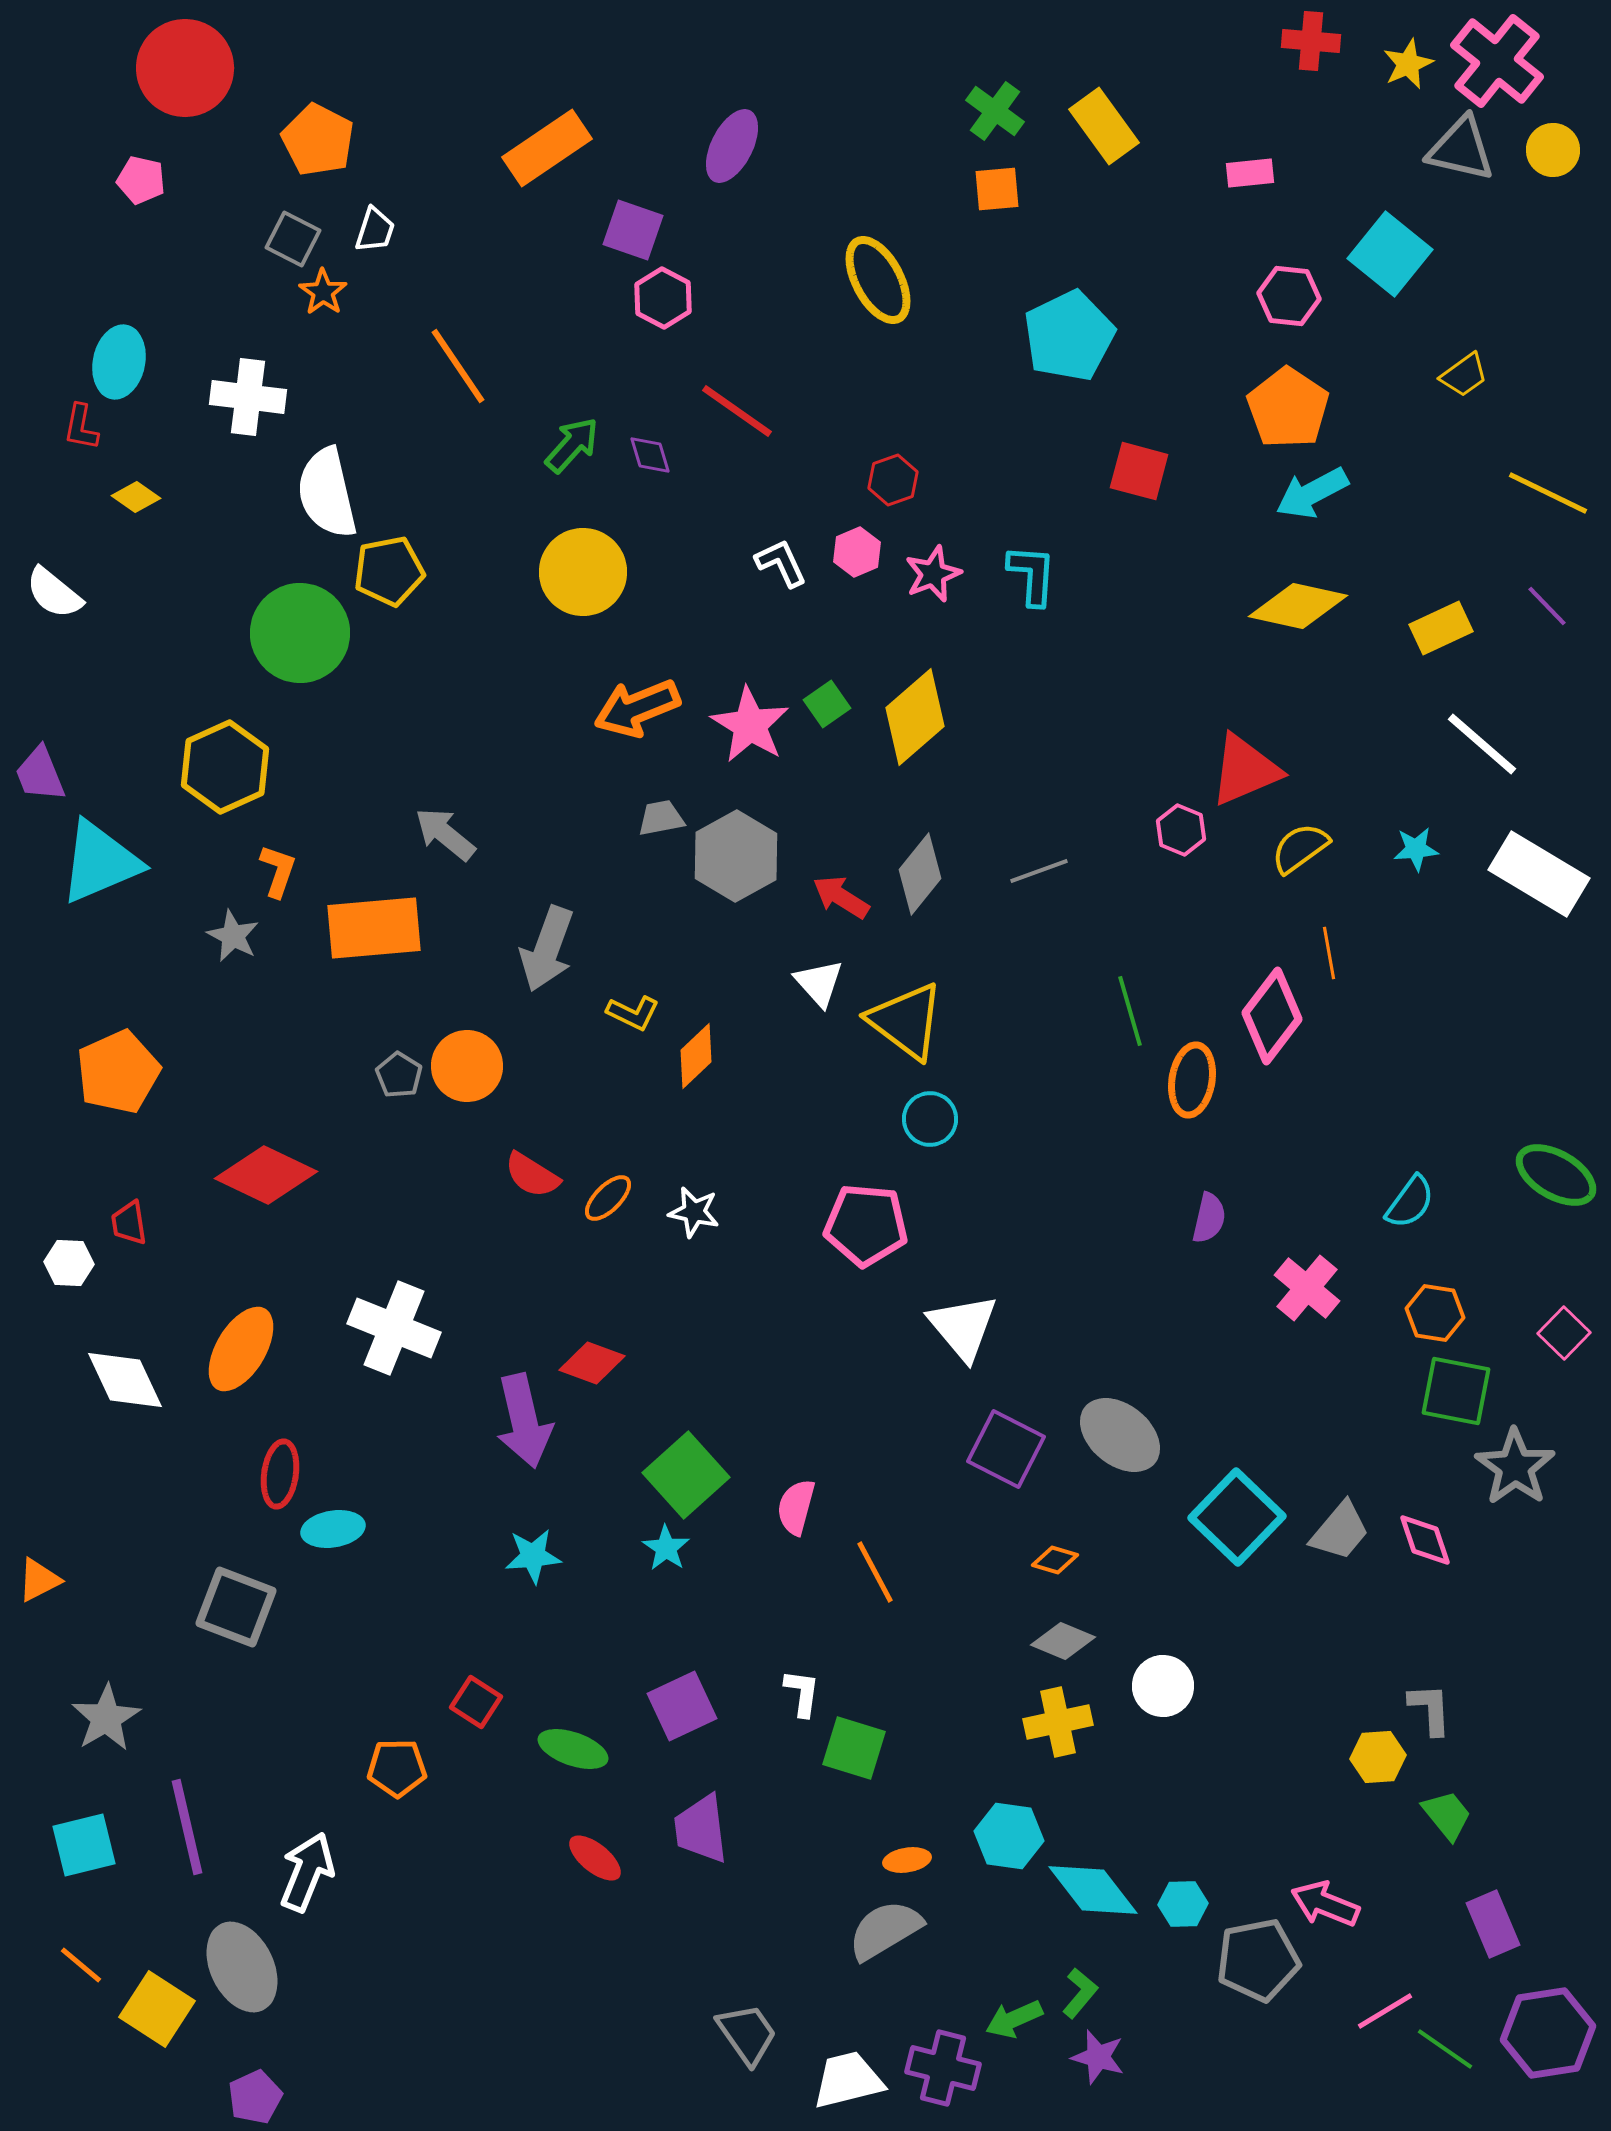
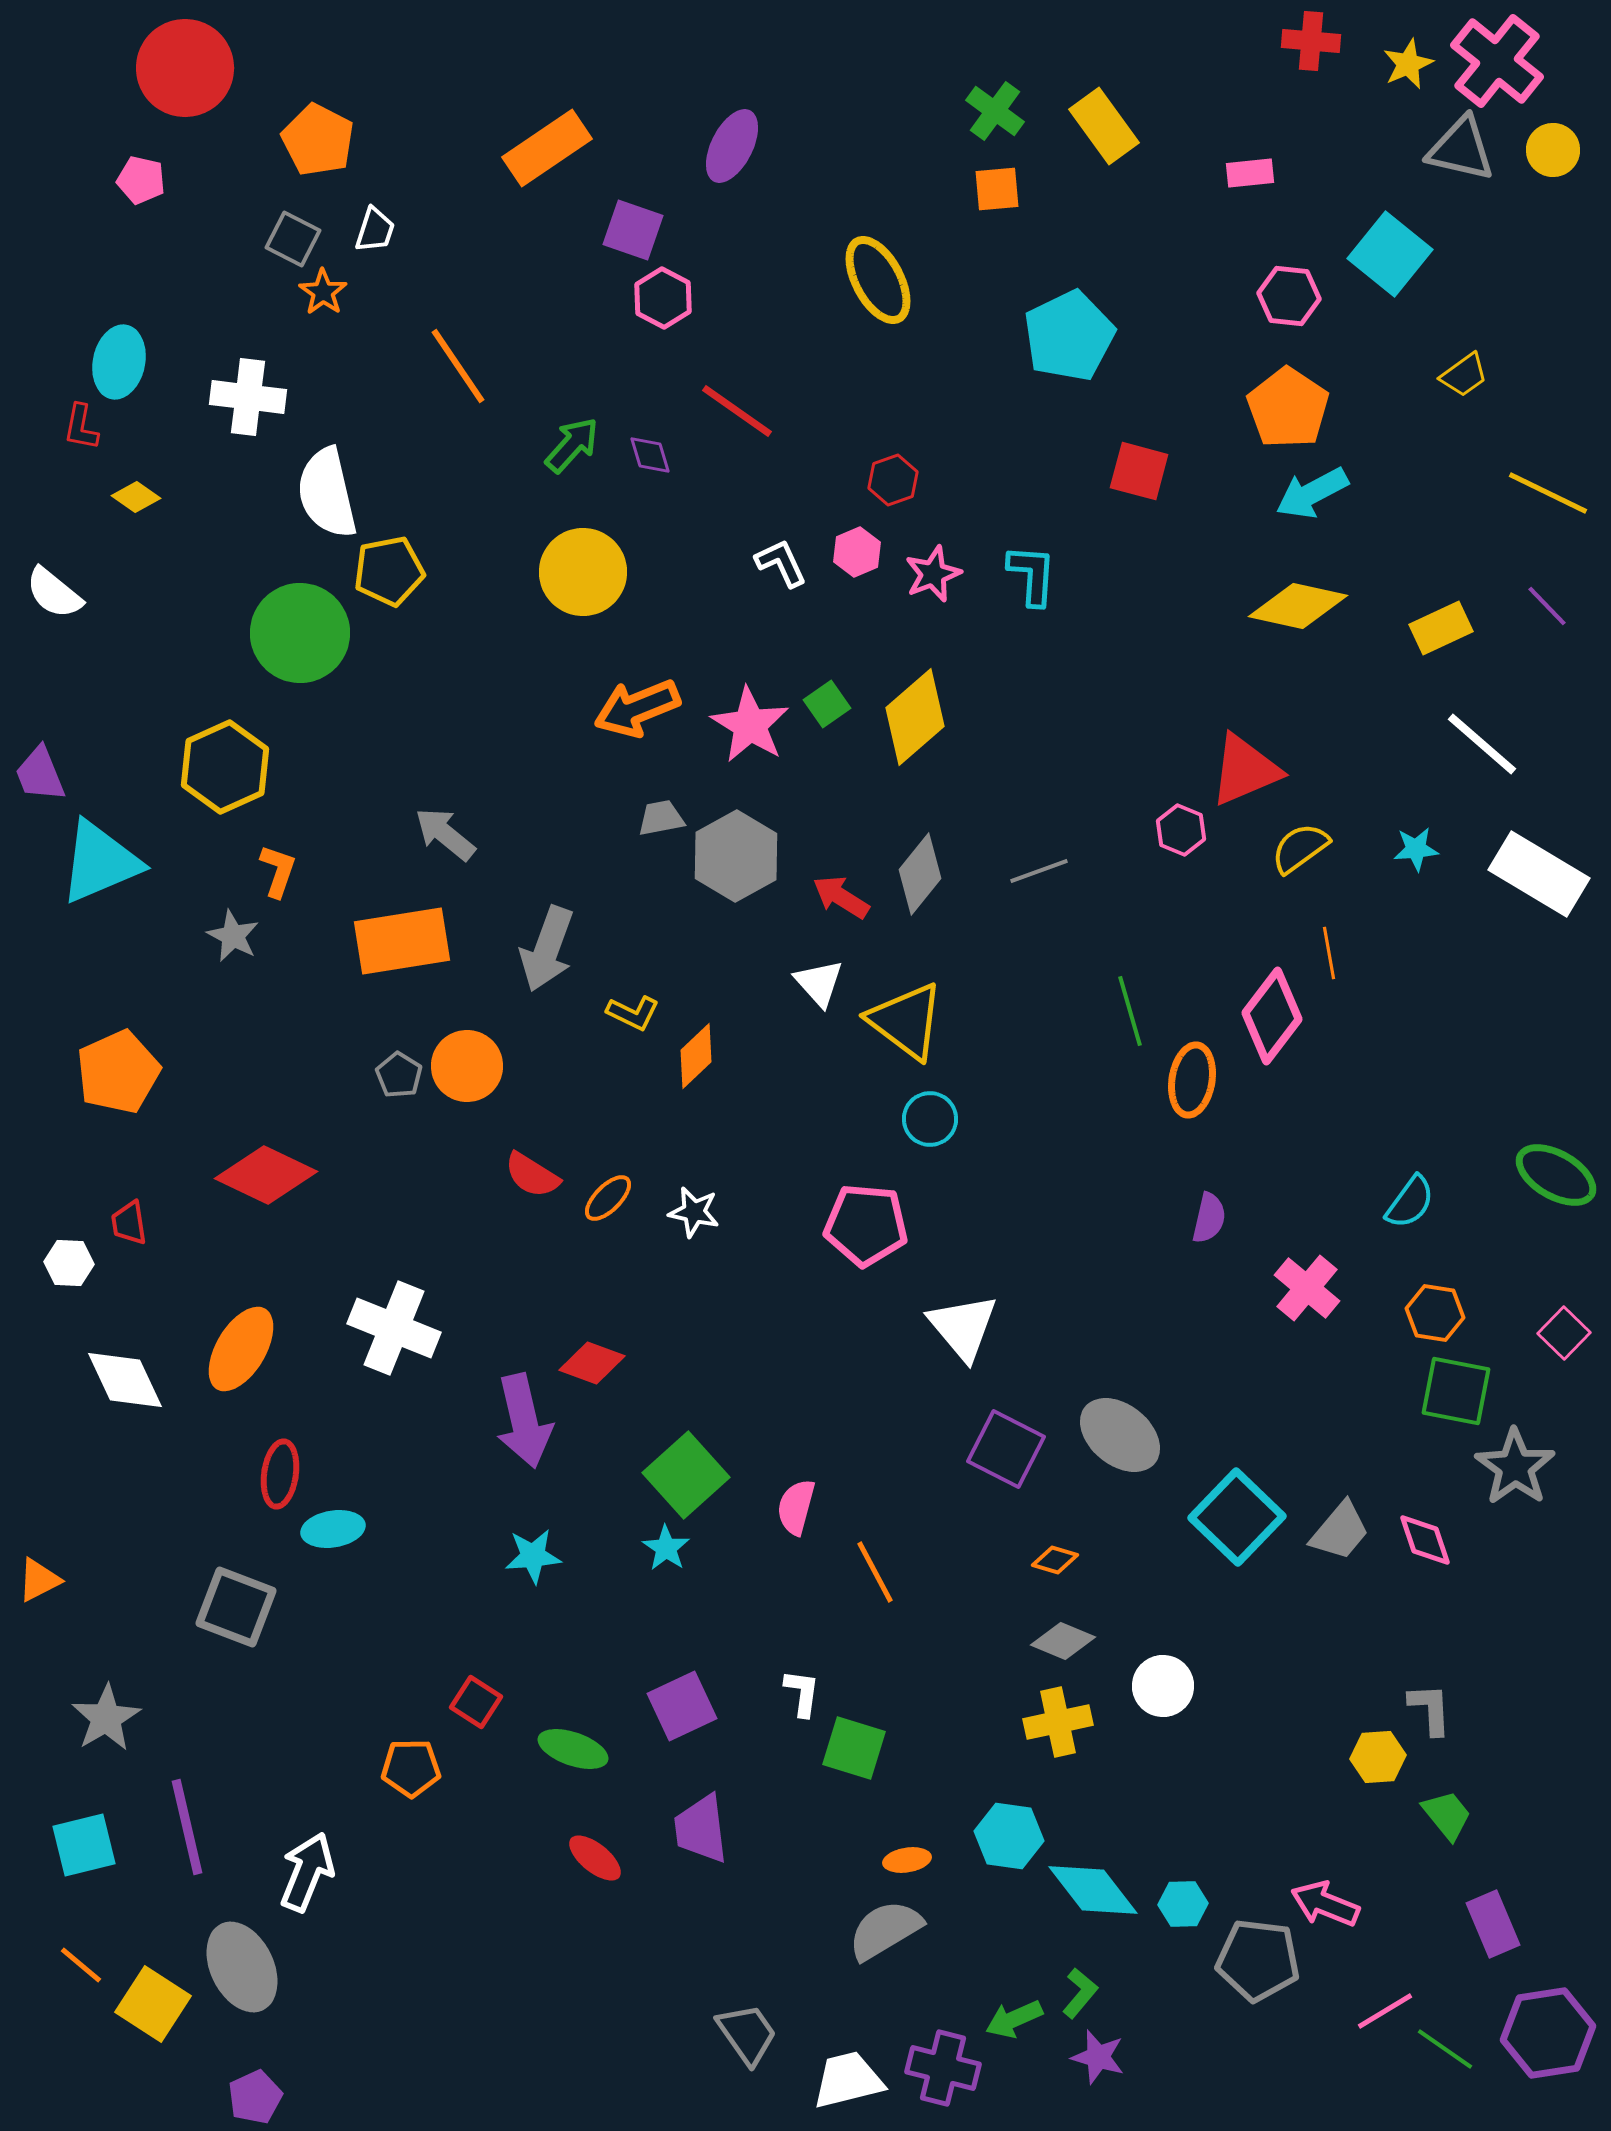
orange rectangle at (374, 928): moved 28 px right, 13 px down; rotated 4 degrees counterclockwise
orange pentagon at (397, 1768): moved 14 px right
gray pentagon at (1258, 1960): rotated 18 degrees clockwise
yellow square at (157, 2009): moved 4 px left, 5 px up
